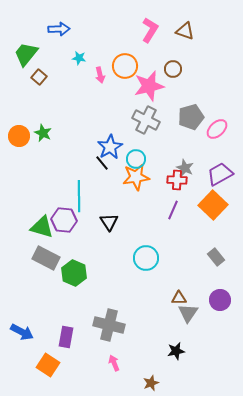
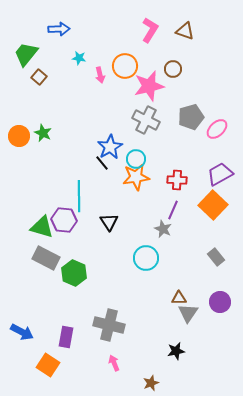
gray star at (185, 168): moved 22 px left, 61 px down
purple circle at (220, 300): moved 2 px down
